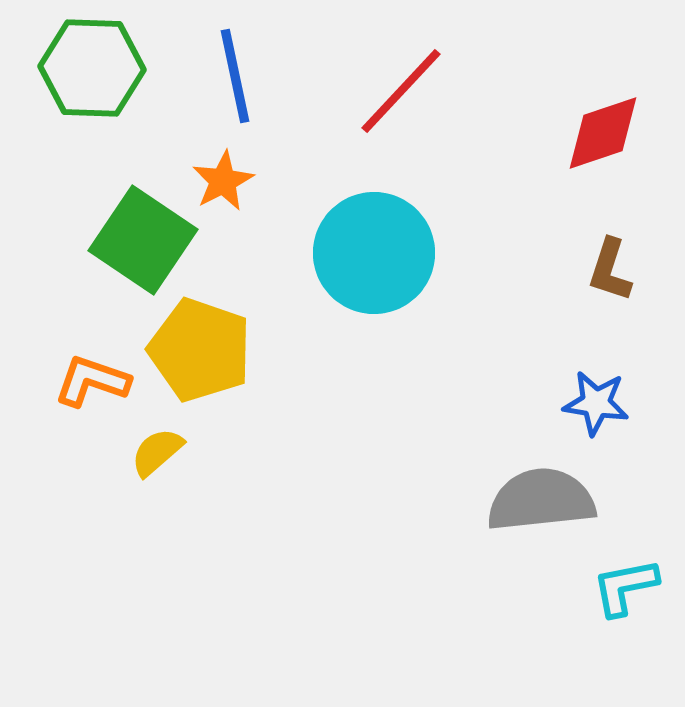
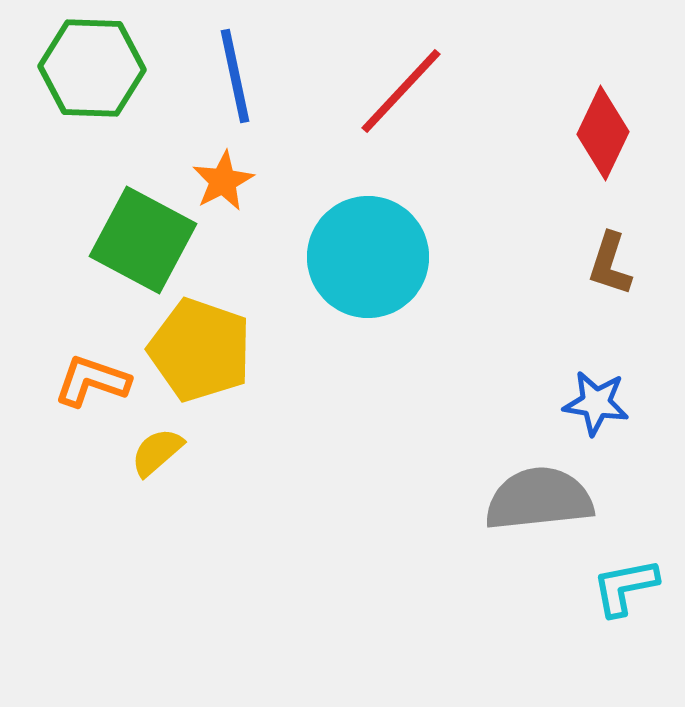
red diamond: rotated 46 degrees counterclockwise
green square: rotated 6 degrees counterclockwise
cyan circle: moved 6 px left, 4 px down
brown L-shape: moved 6 px up
gray semicircle: moved 2 px left, 1 px up
